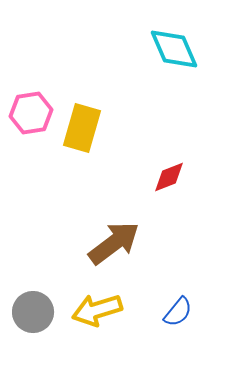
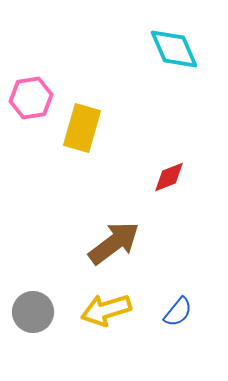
pink hexagon: moved 15 px up
yellow arrow: moved 9 px right
